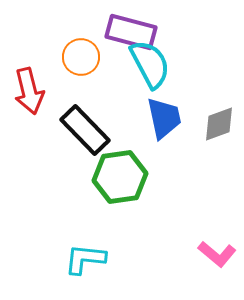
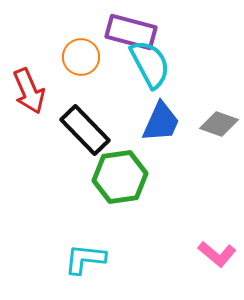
red arrow: rotated 9 degrees counterclockwise
blue trapezoid: moved 3 px left, 4 px down; rotated 36 degrees clockwise
gray diamond: rotated 39 degrees clockwise
